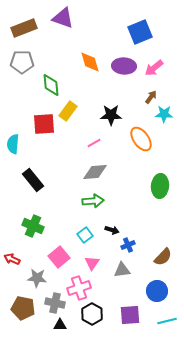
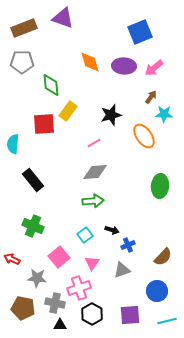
black star: rotated 15 degrees counterclockwise
orange ellipse: moved 3 px right, 3 px up
gray triangle: rotated 12 degrees counterclockwise
